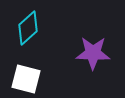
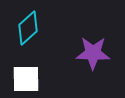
white square: rotated 16 degrees counterclockwise
